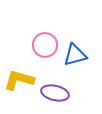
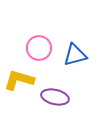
pink circle: moved 6 px left, 3 px down
purple ellipse: moved 4 px down
